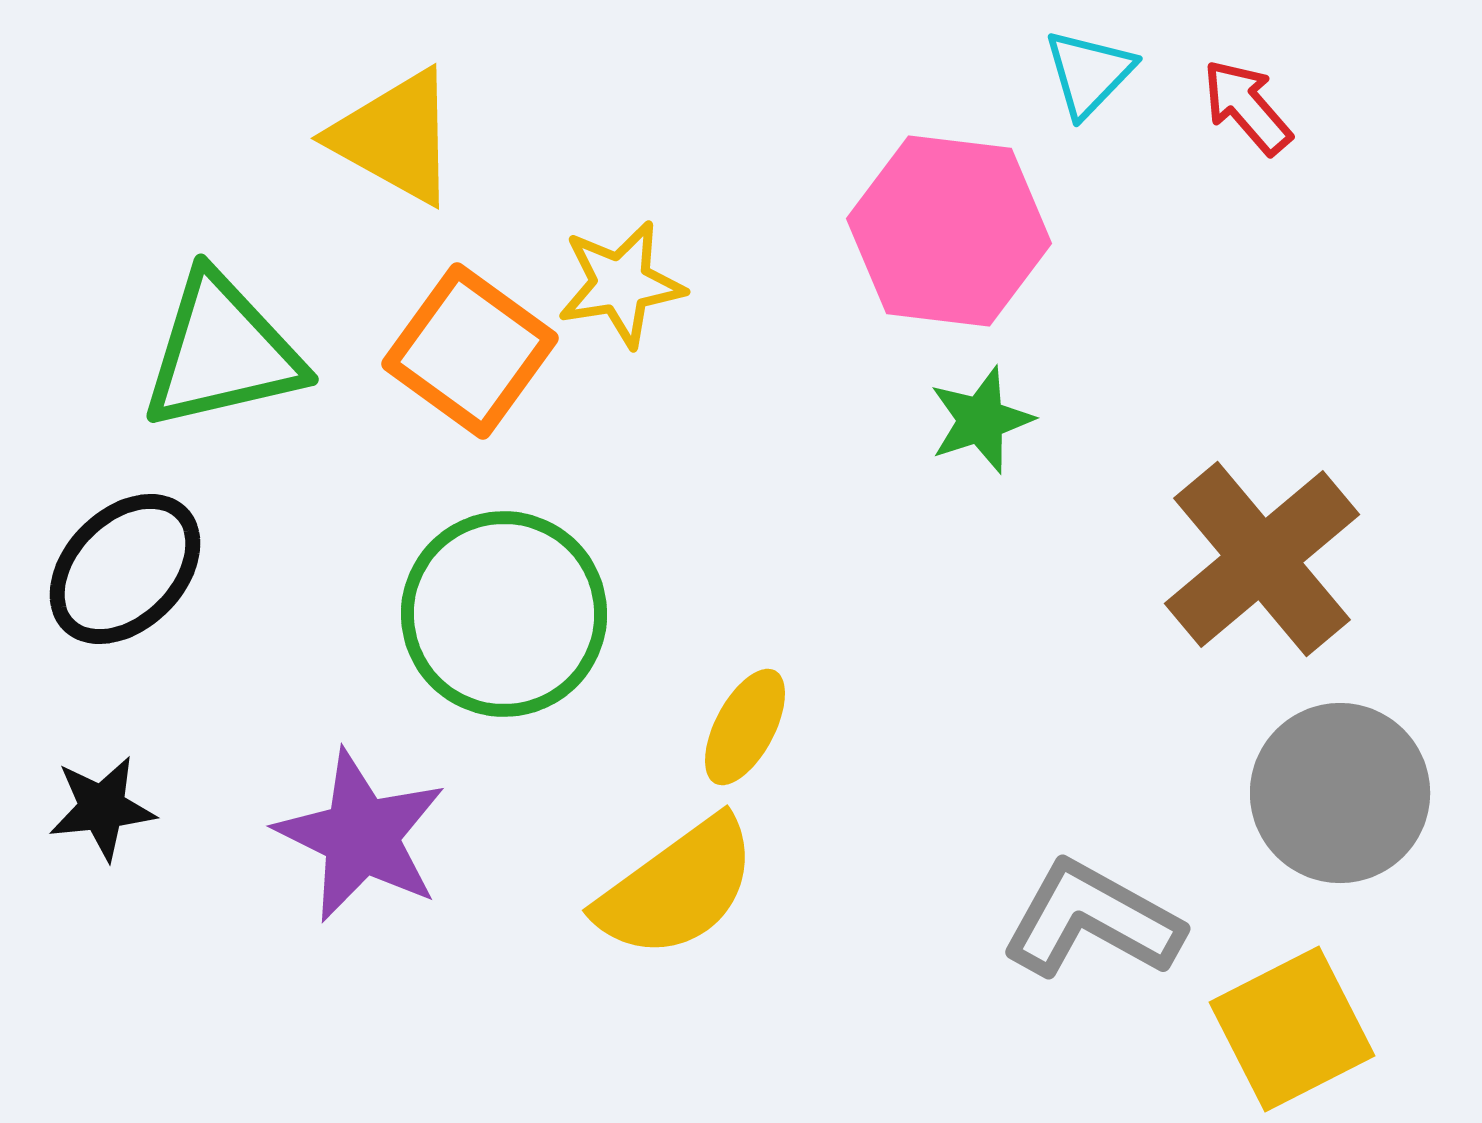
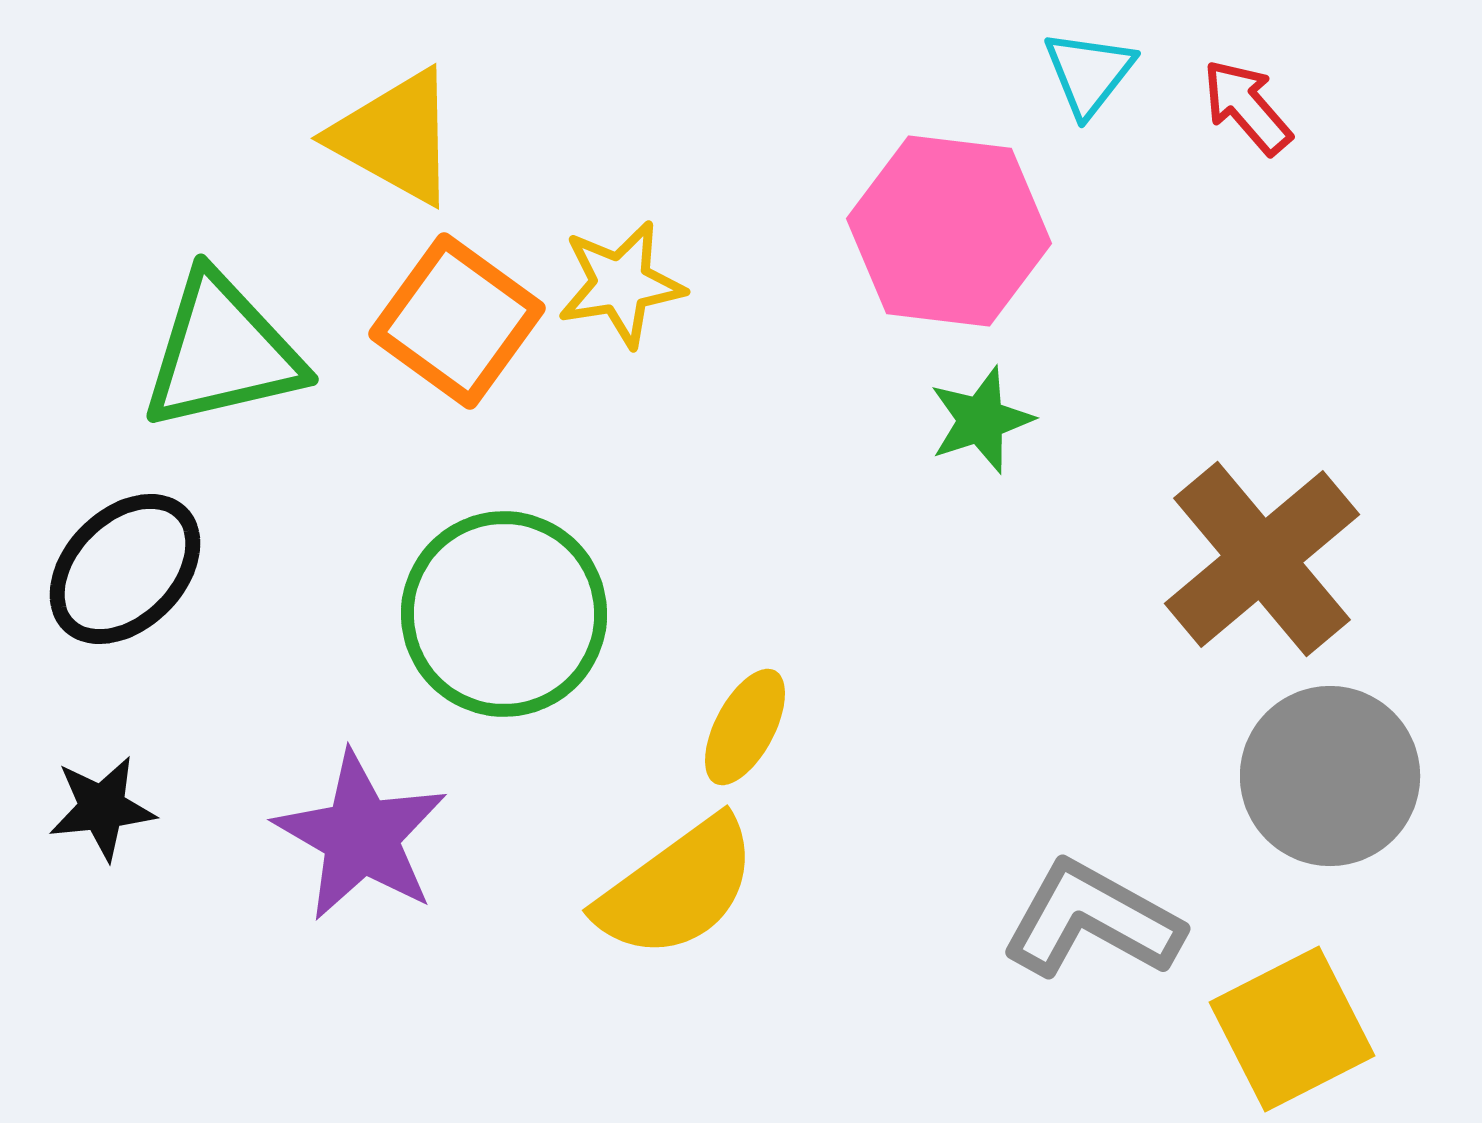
cyan triangle: rotated 6 degrees counterclockwise
orange square: moved 13 px left, 30 px up
gray circle: moved 10 px left, 17 px up
purple star: rotated 4 degrees clockwise
